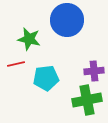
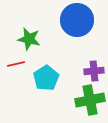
blue circle: moved 10 px right
cyan pentagon: rotated 25 degrees counterclockwise
green cross: moved 3 px right
